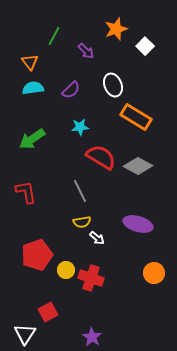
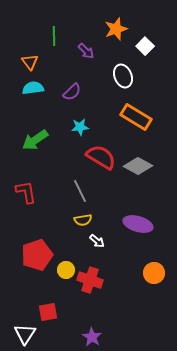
green line: rotated 30 degrees counterclockwise
white ellipse: moved 10 px right, 9 px up
purple semicircle: moved 1 px right, 2 px down
green arrow: moved 3 px right, 1 px down
yellow semicircle: moved 1 px right, 2 px up
white arrow: moved 3 px down
red cross: moved 1 px left, 2 px down
red square: rotated 18 degrees clockwise
